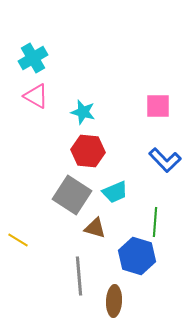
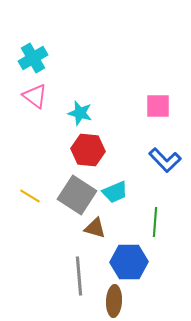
pink triangle: moved 1 px left; rotated 8 degrees clockwise
cyan star: moved 3 px left, 1 px down
red hexagon: moved 1 px up
gray square: moved 5 px right
yellow line: moved 12 px right, 44 px up
blue hexagon: moved 8 px left, 6 px down; rotated 18 degrees counterclockwise
